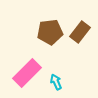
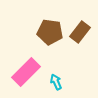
brown pentagon: rotated 15 degrees clockwise
pink rectangle: moved 1 px left, 1 px up
